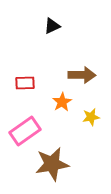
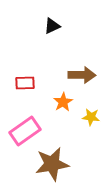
orange star: moved 1 px right
yellow star: rotated 18 degrees clockwise
